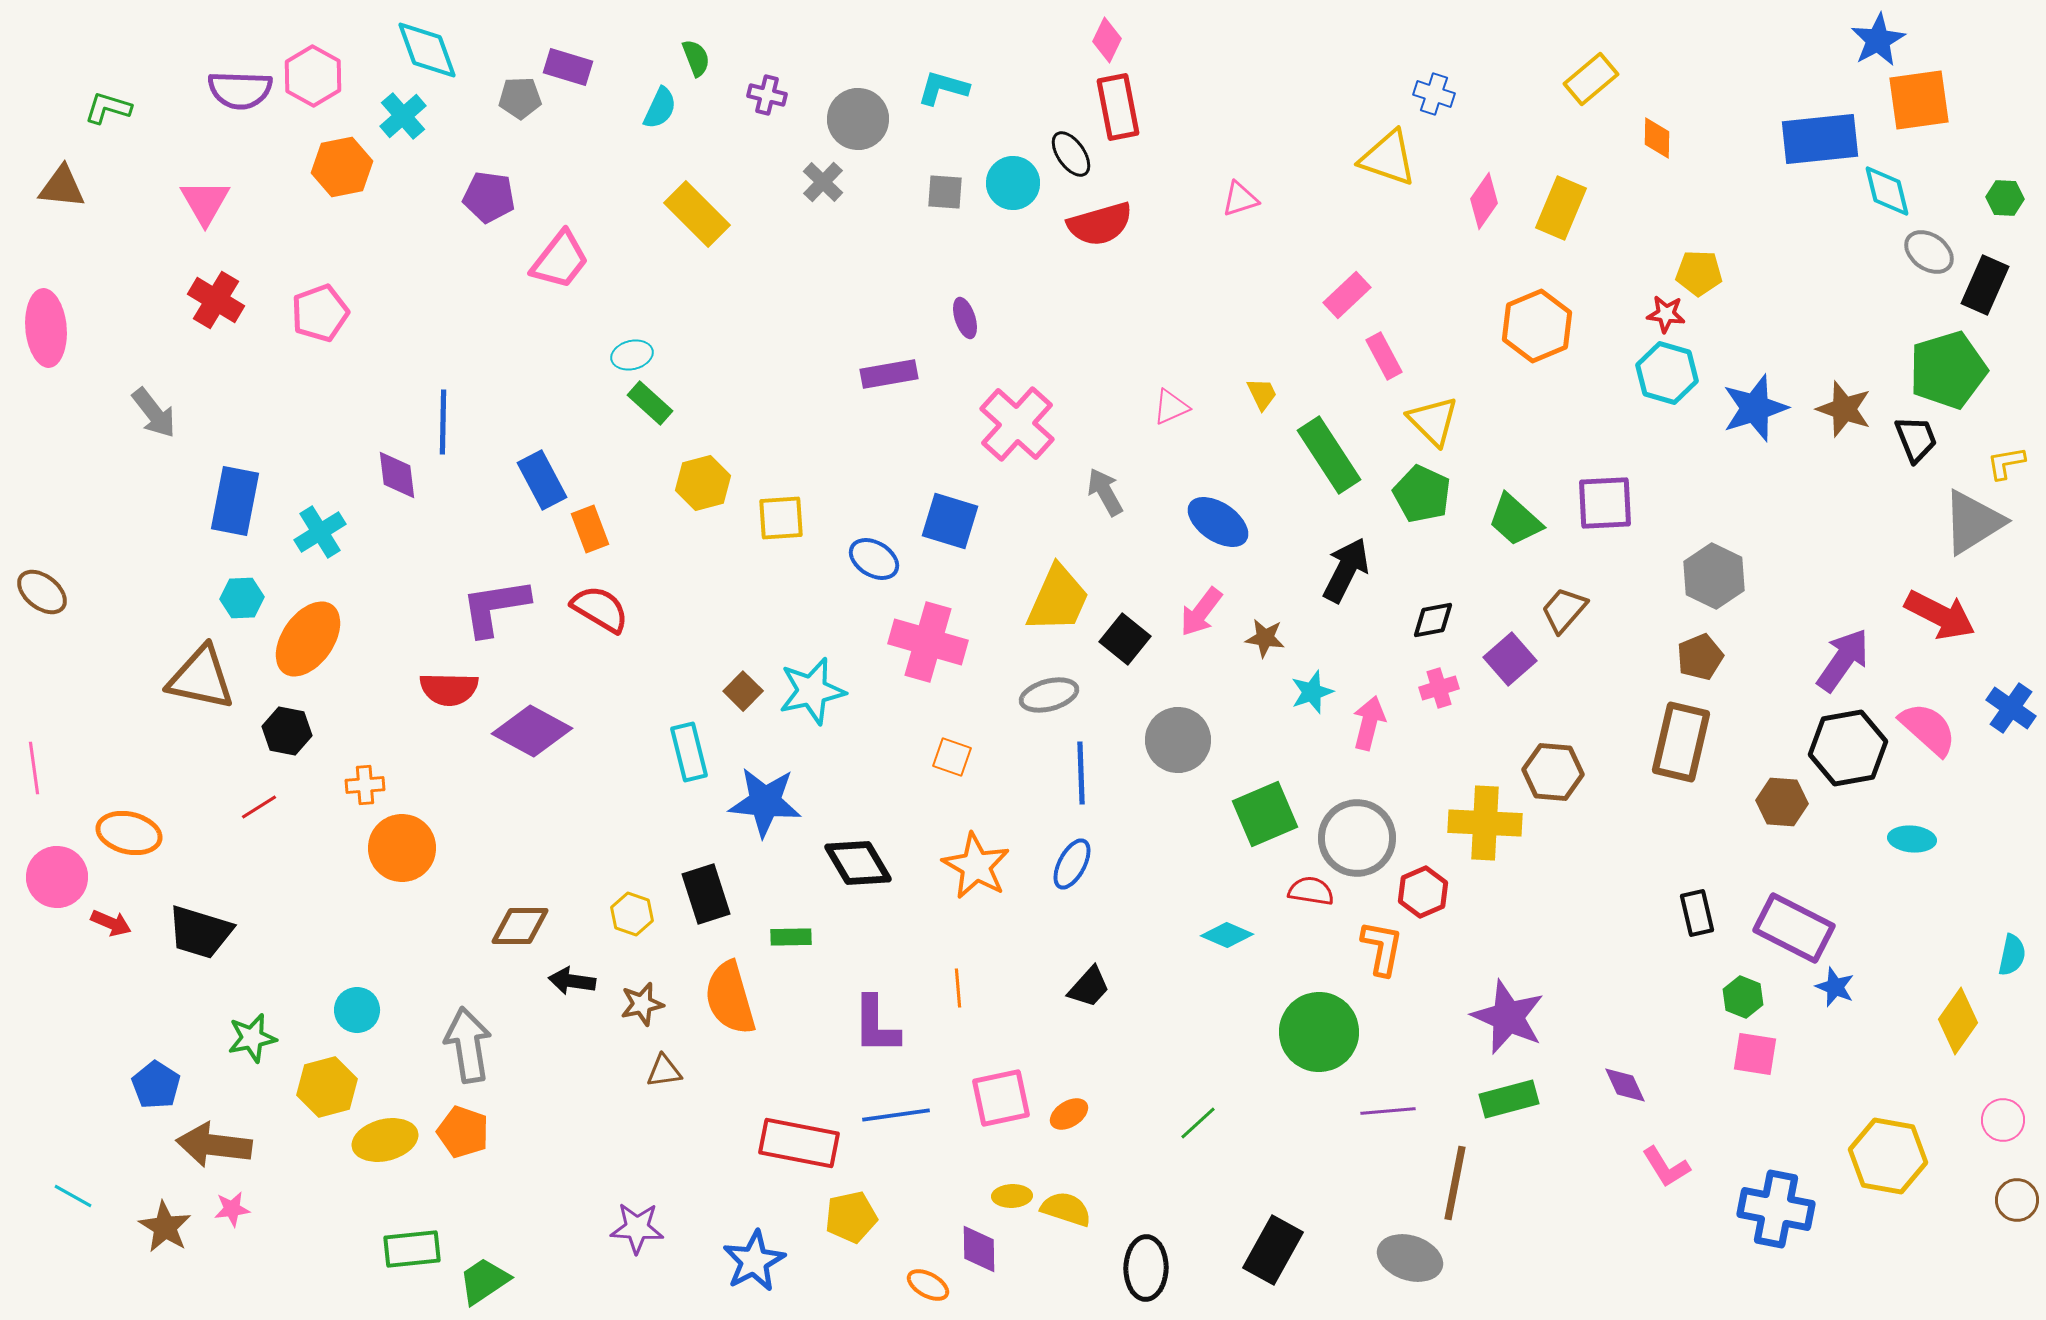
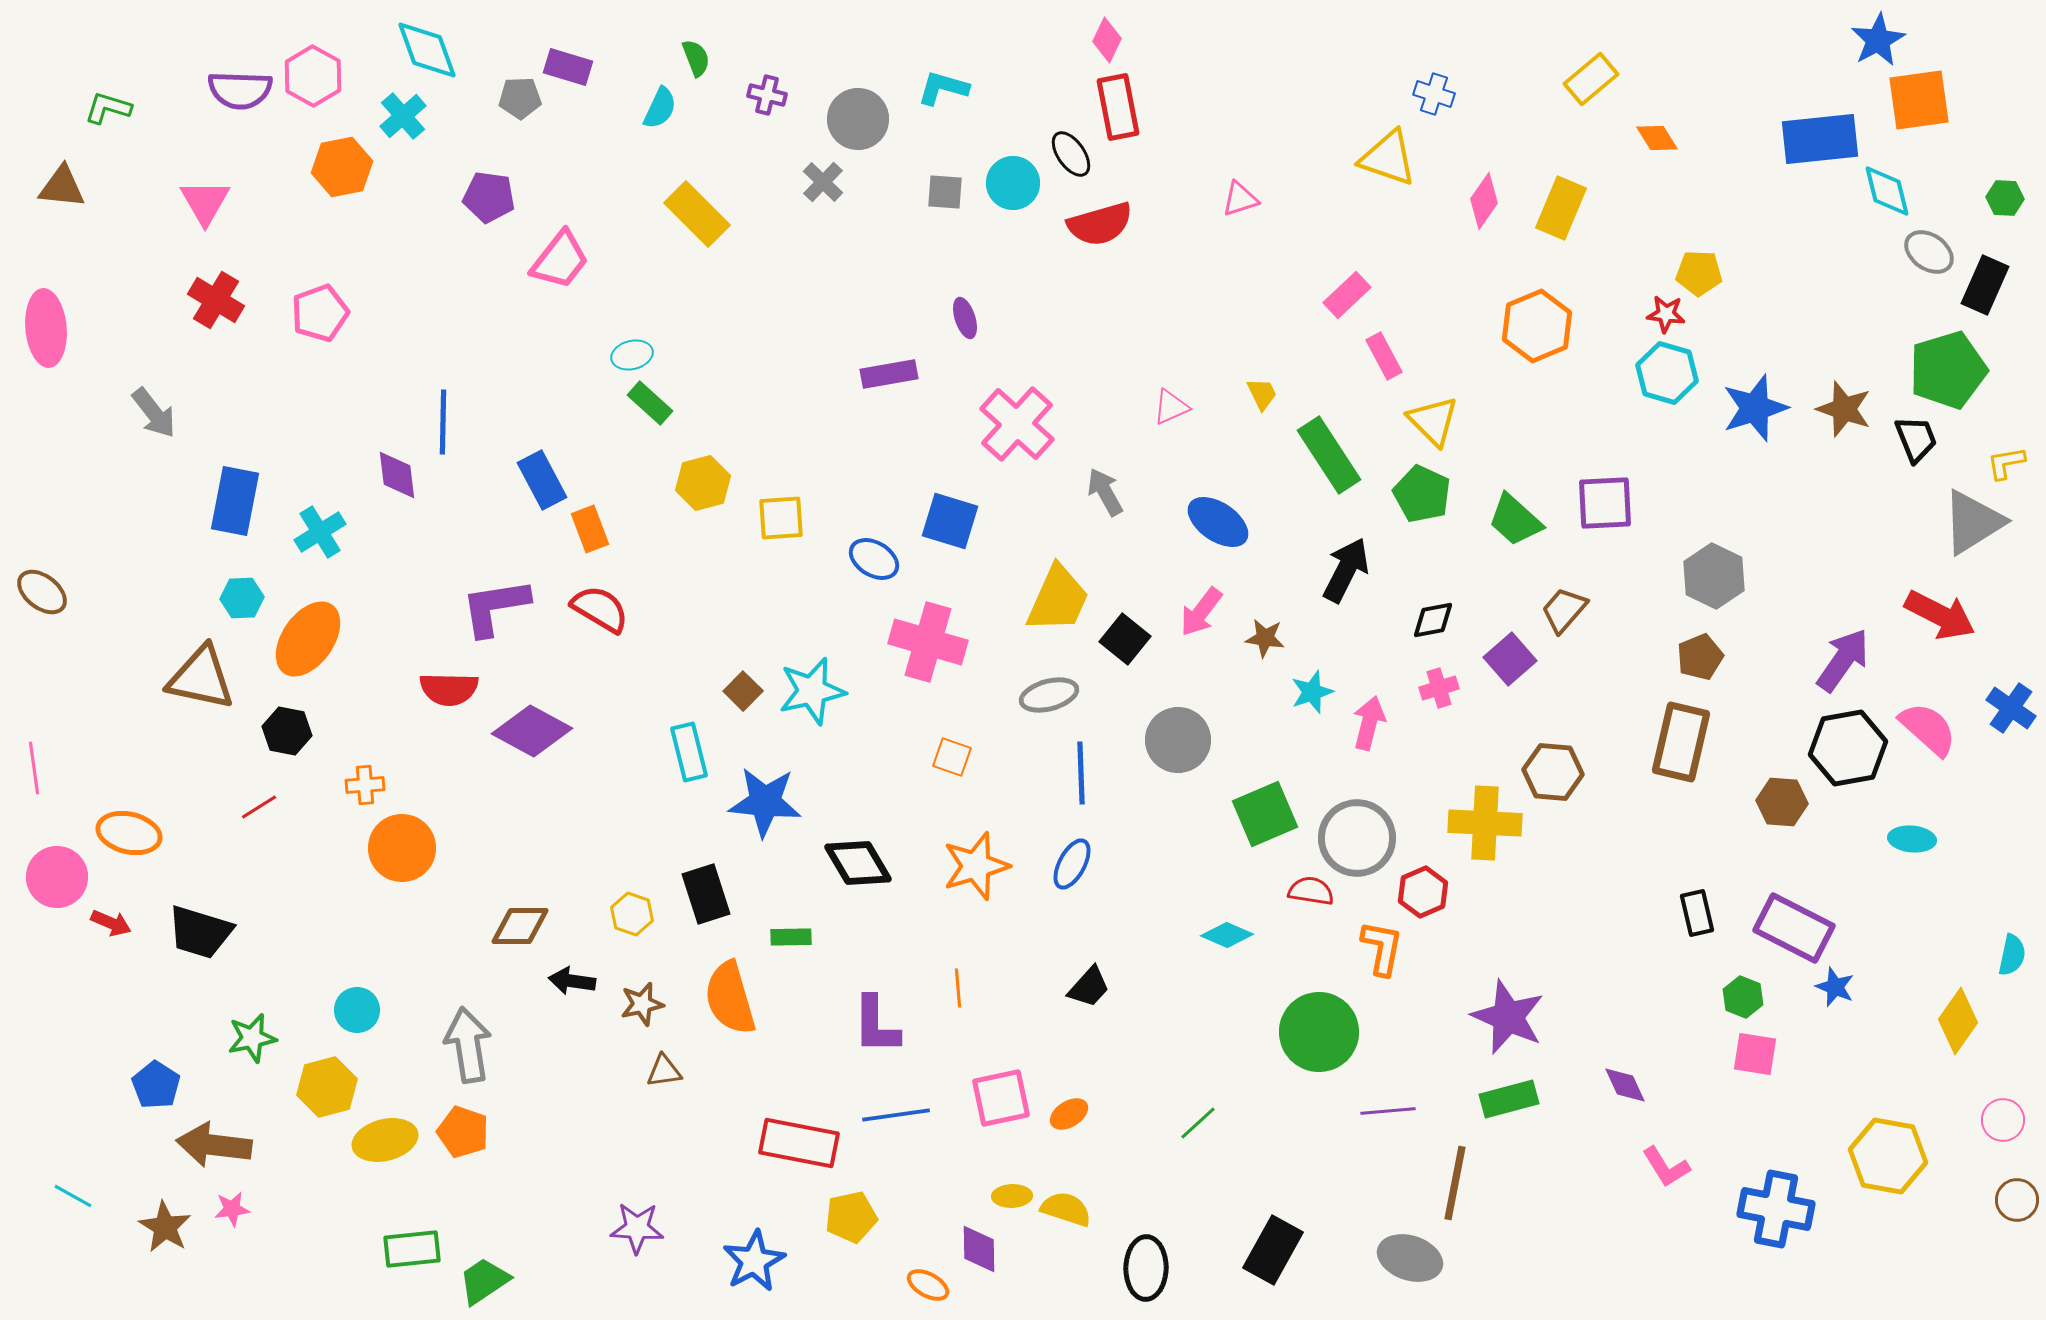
orange diamond at (1657, 138): rotated 33 degrees counterclockwise
orange star at (976, 866): rotated 26 degrees clockwise
